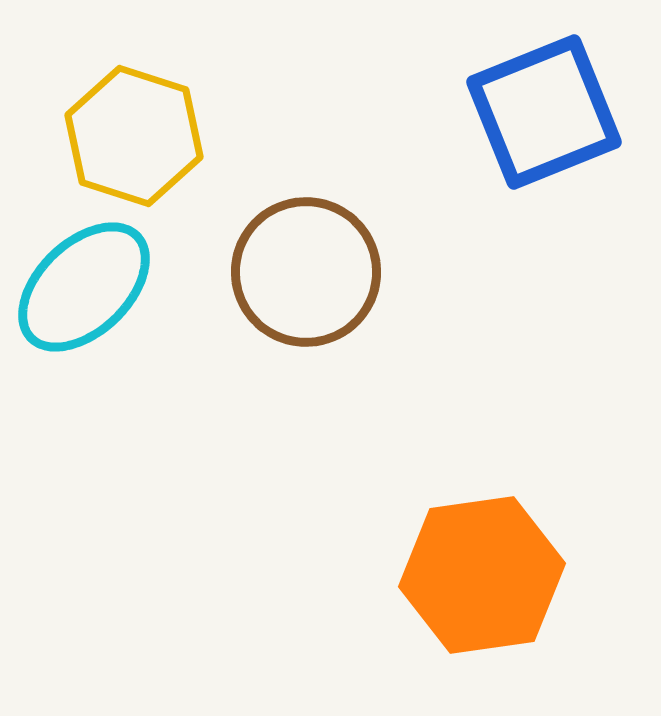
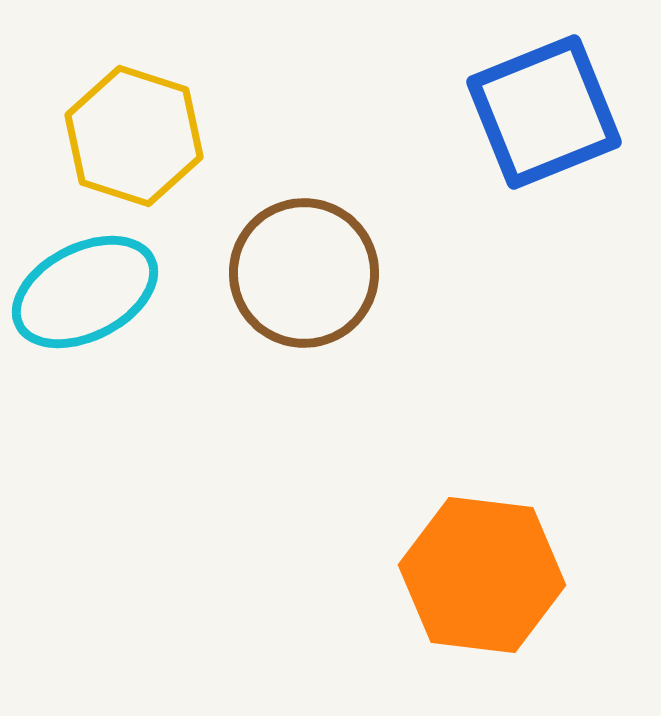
brown circle: moved 2 px left, 1 px down
cyan ellipse: moved 1 px right, 5 px down; rotated 17 degrees clockwise
orange hexagon: rotated 15 degrees clockwise
